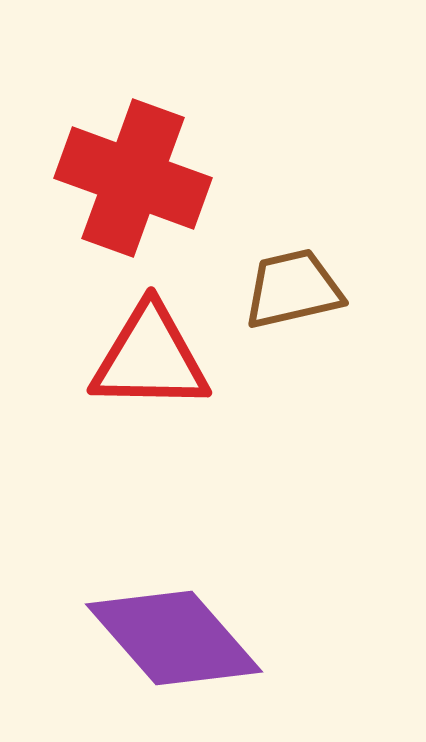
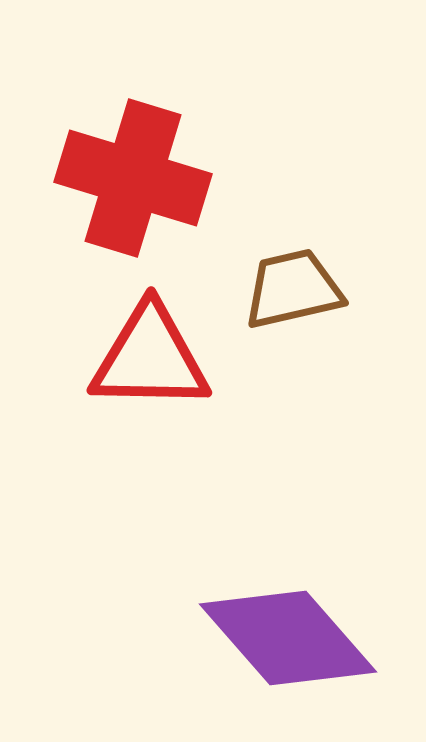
red cross: rotated 3 degrees counterclockwise
purple diamond: moved 114 px right
